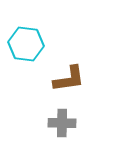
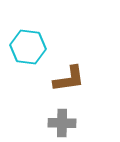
cyan hexagon: moved 2 px right, 3 px down
